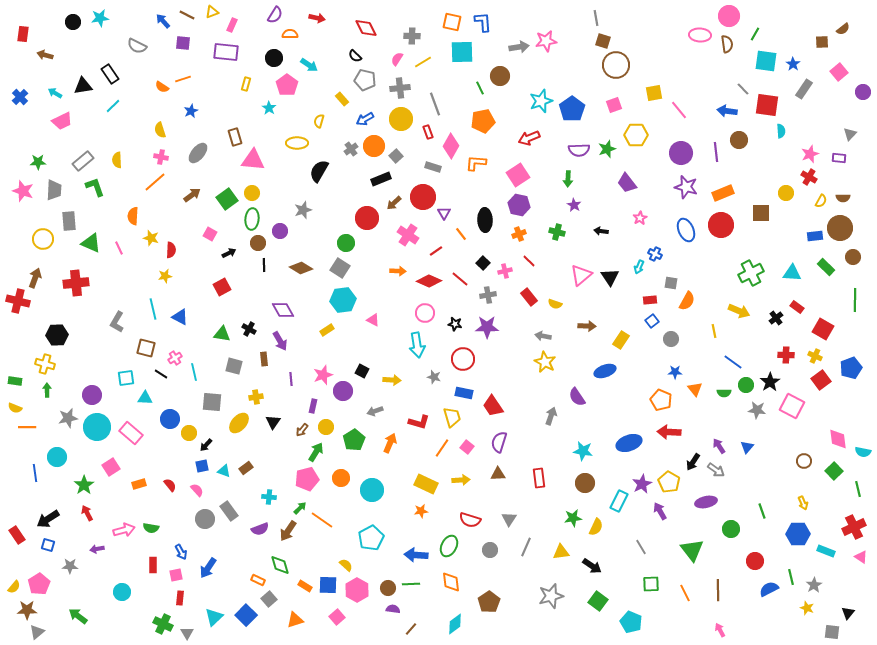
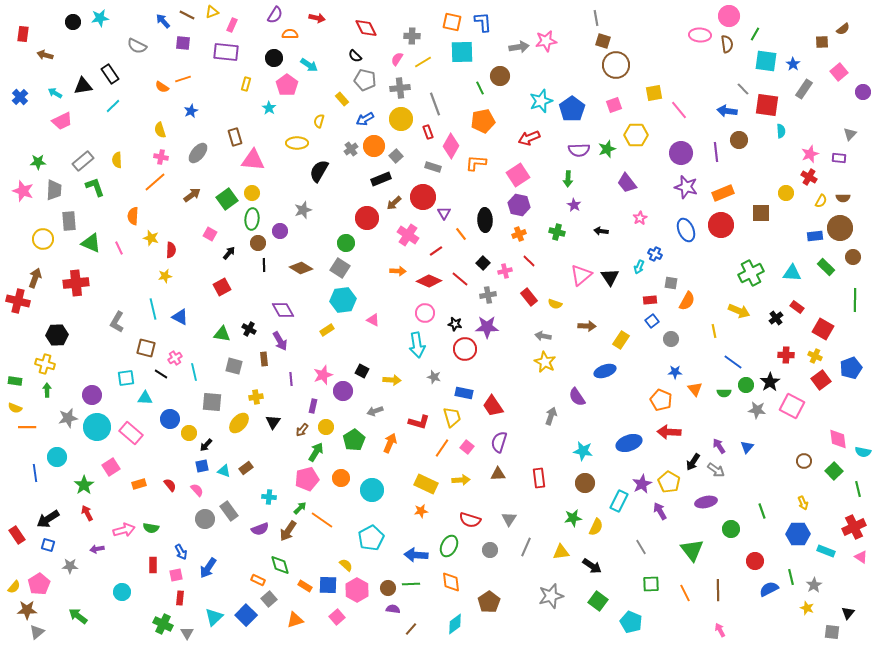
black arrow at (229, 253): rotated 24 degrees counterclockwise
red circle at (463, 359): moved 2 px right, 10 px up
